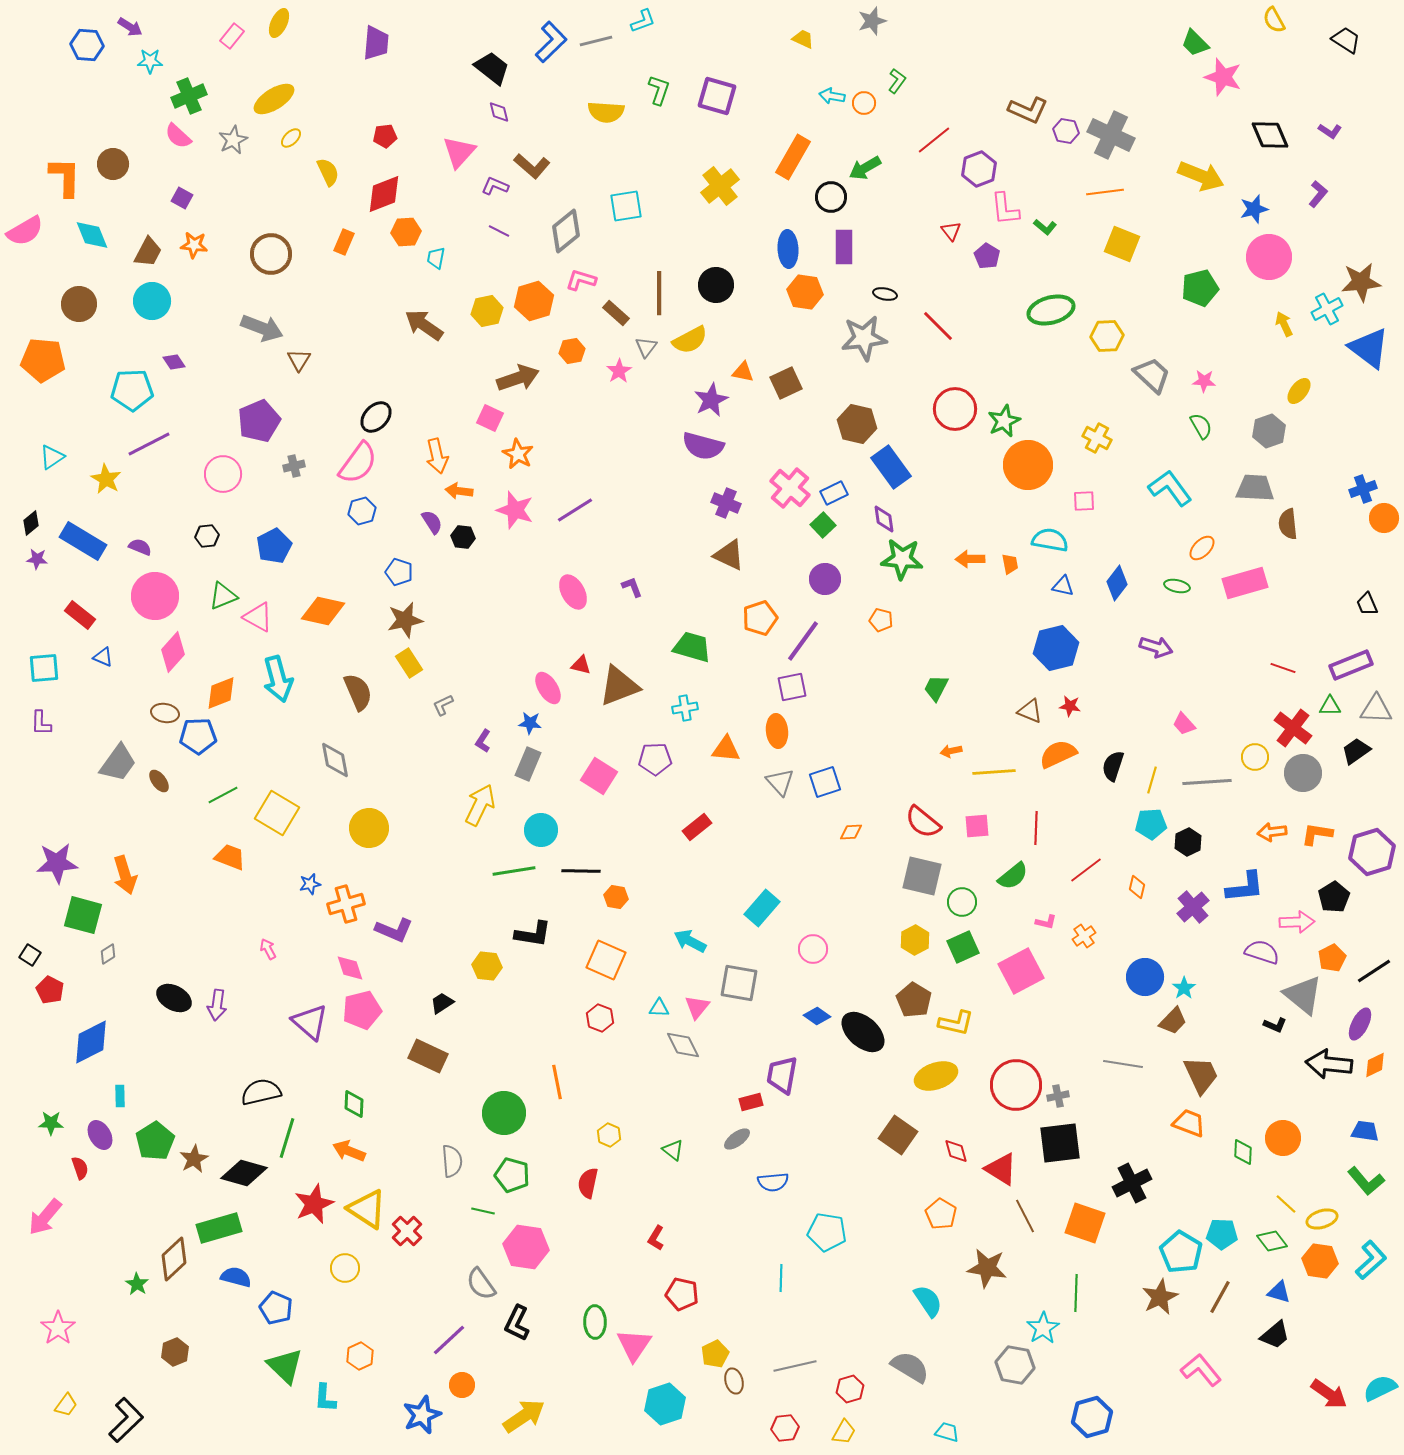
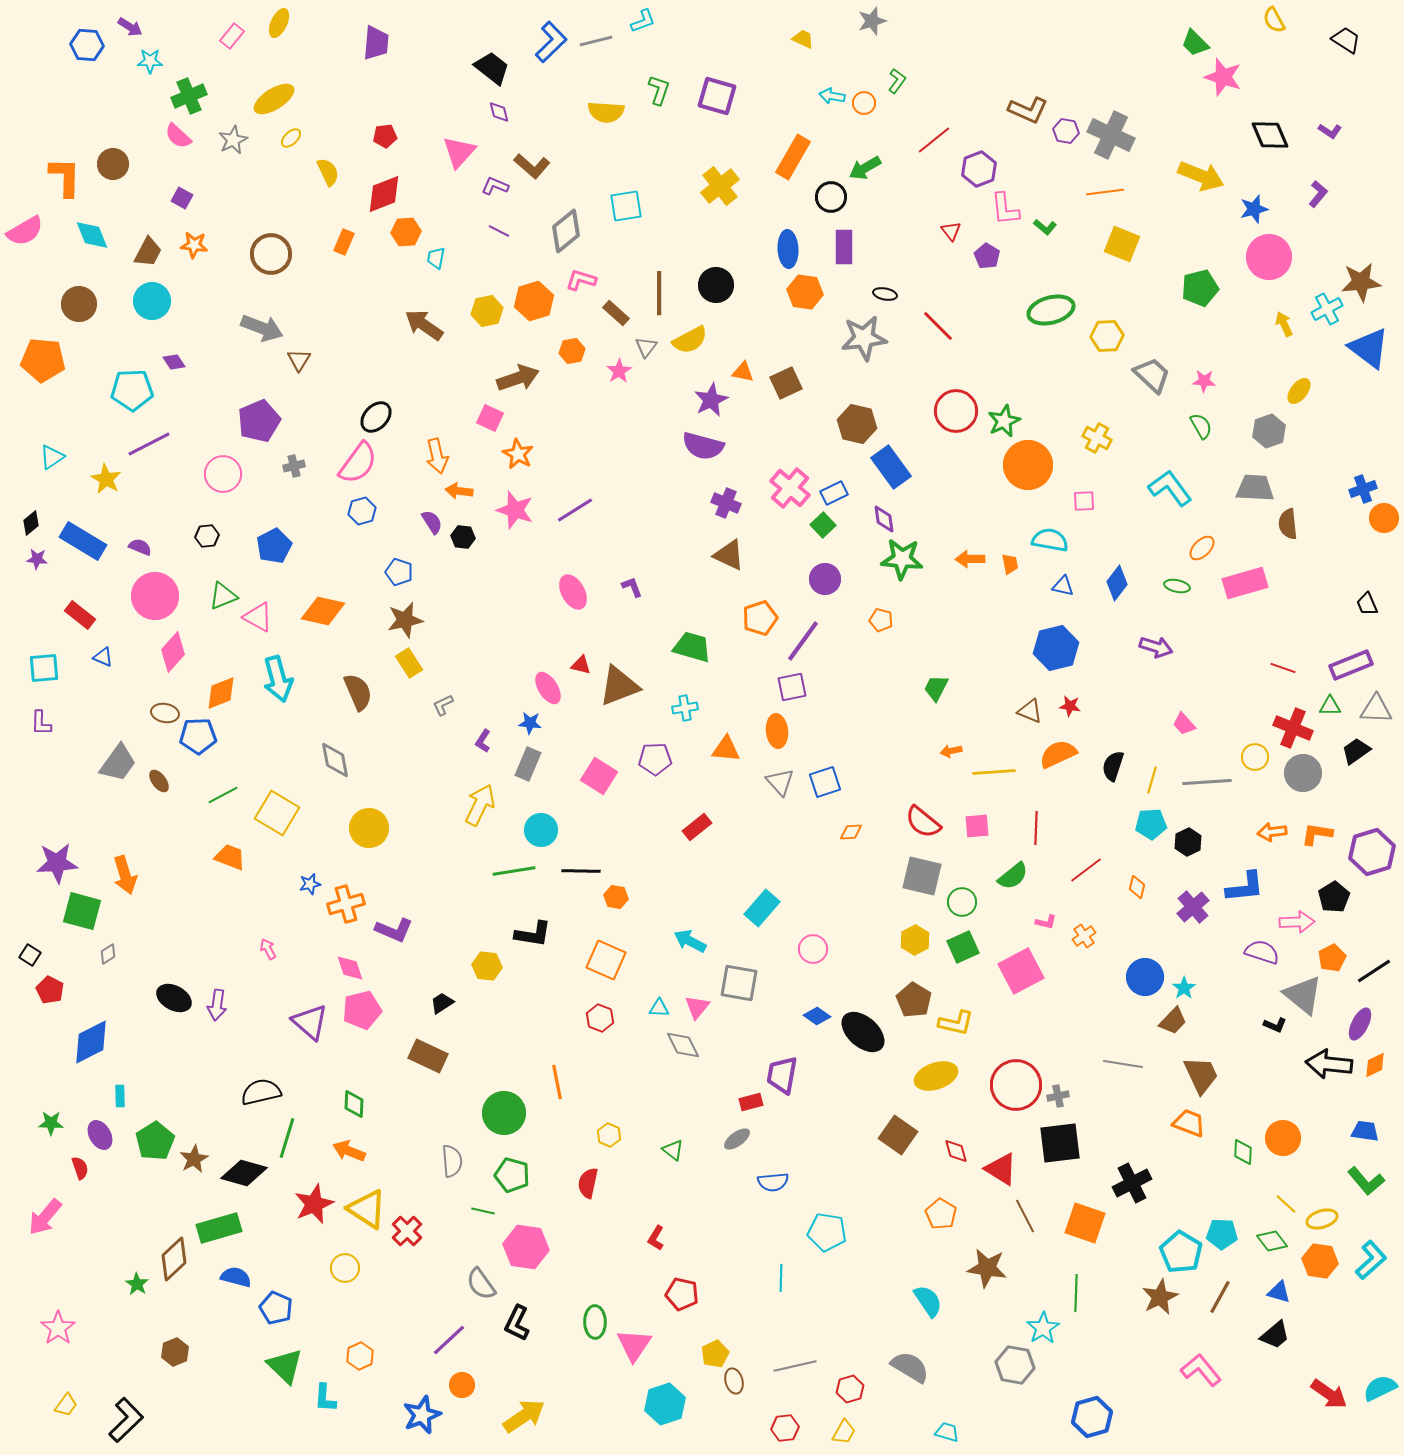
red circle at (955, 409): moved 1 px right, 2 px down
red cross at (1293, 728): rotated 15 degrees counterclockwise
green square at (83, 915): moved 1 px left, 4 px up
